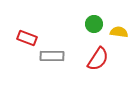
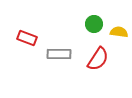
gray rectangle: moved 7 px right, 2 px up
